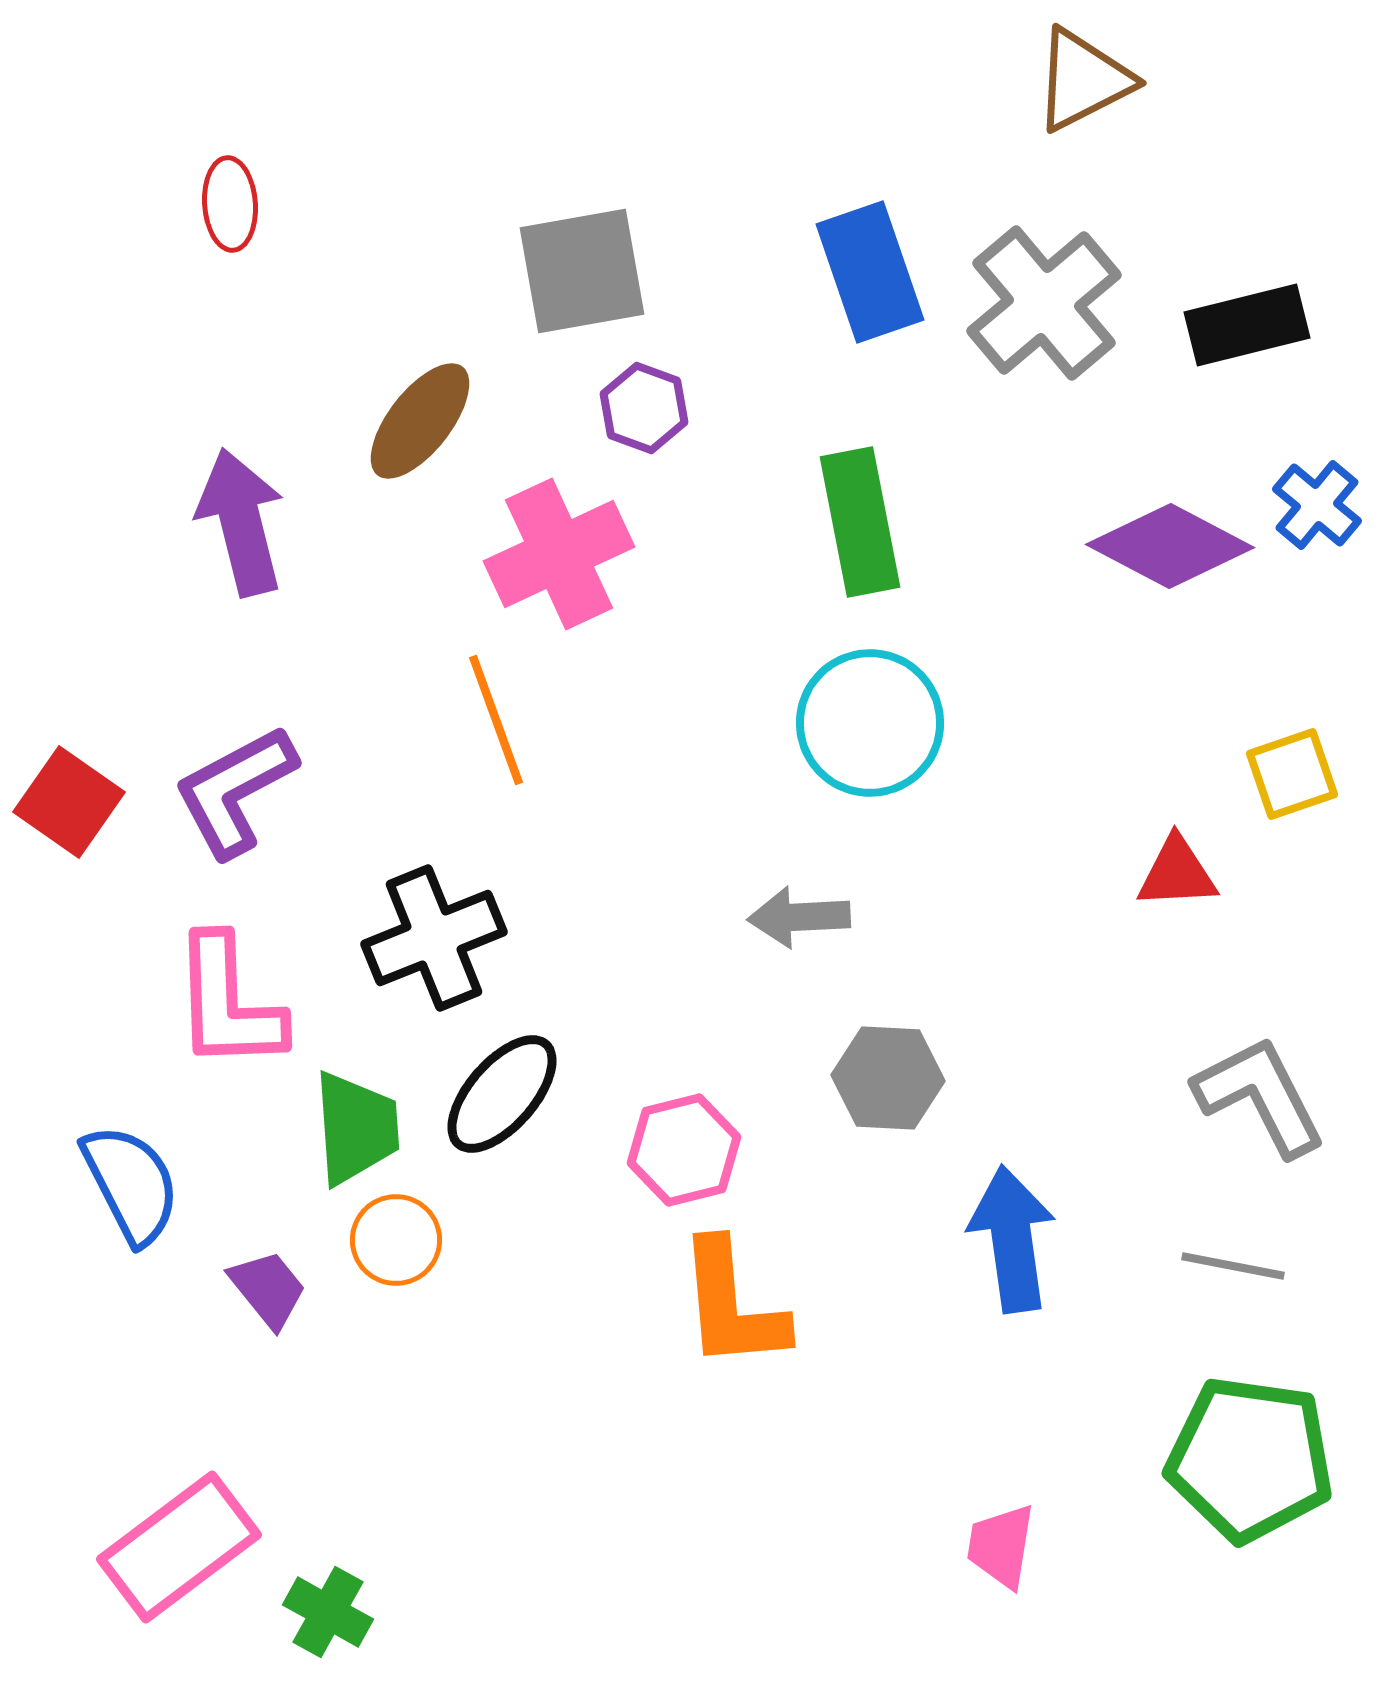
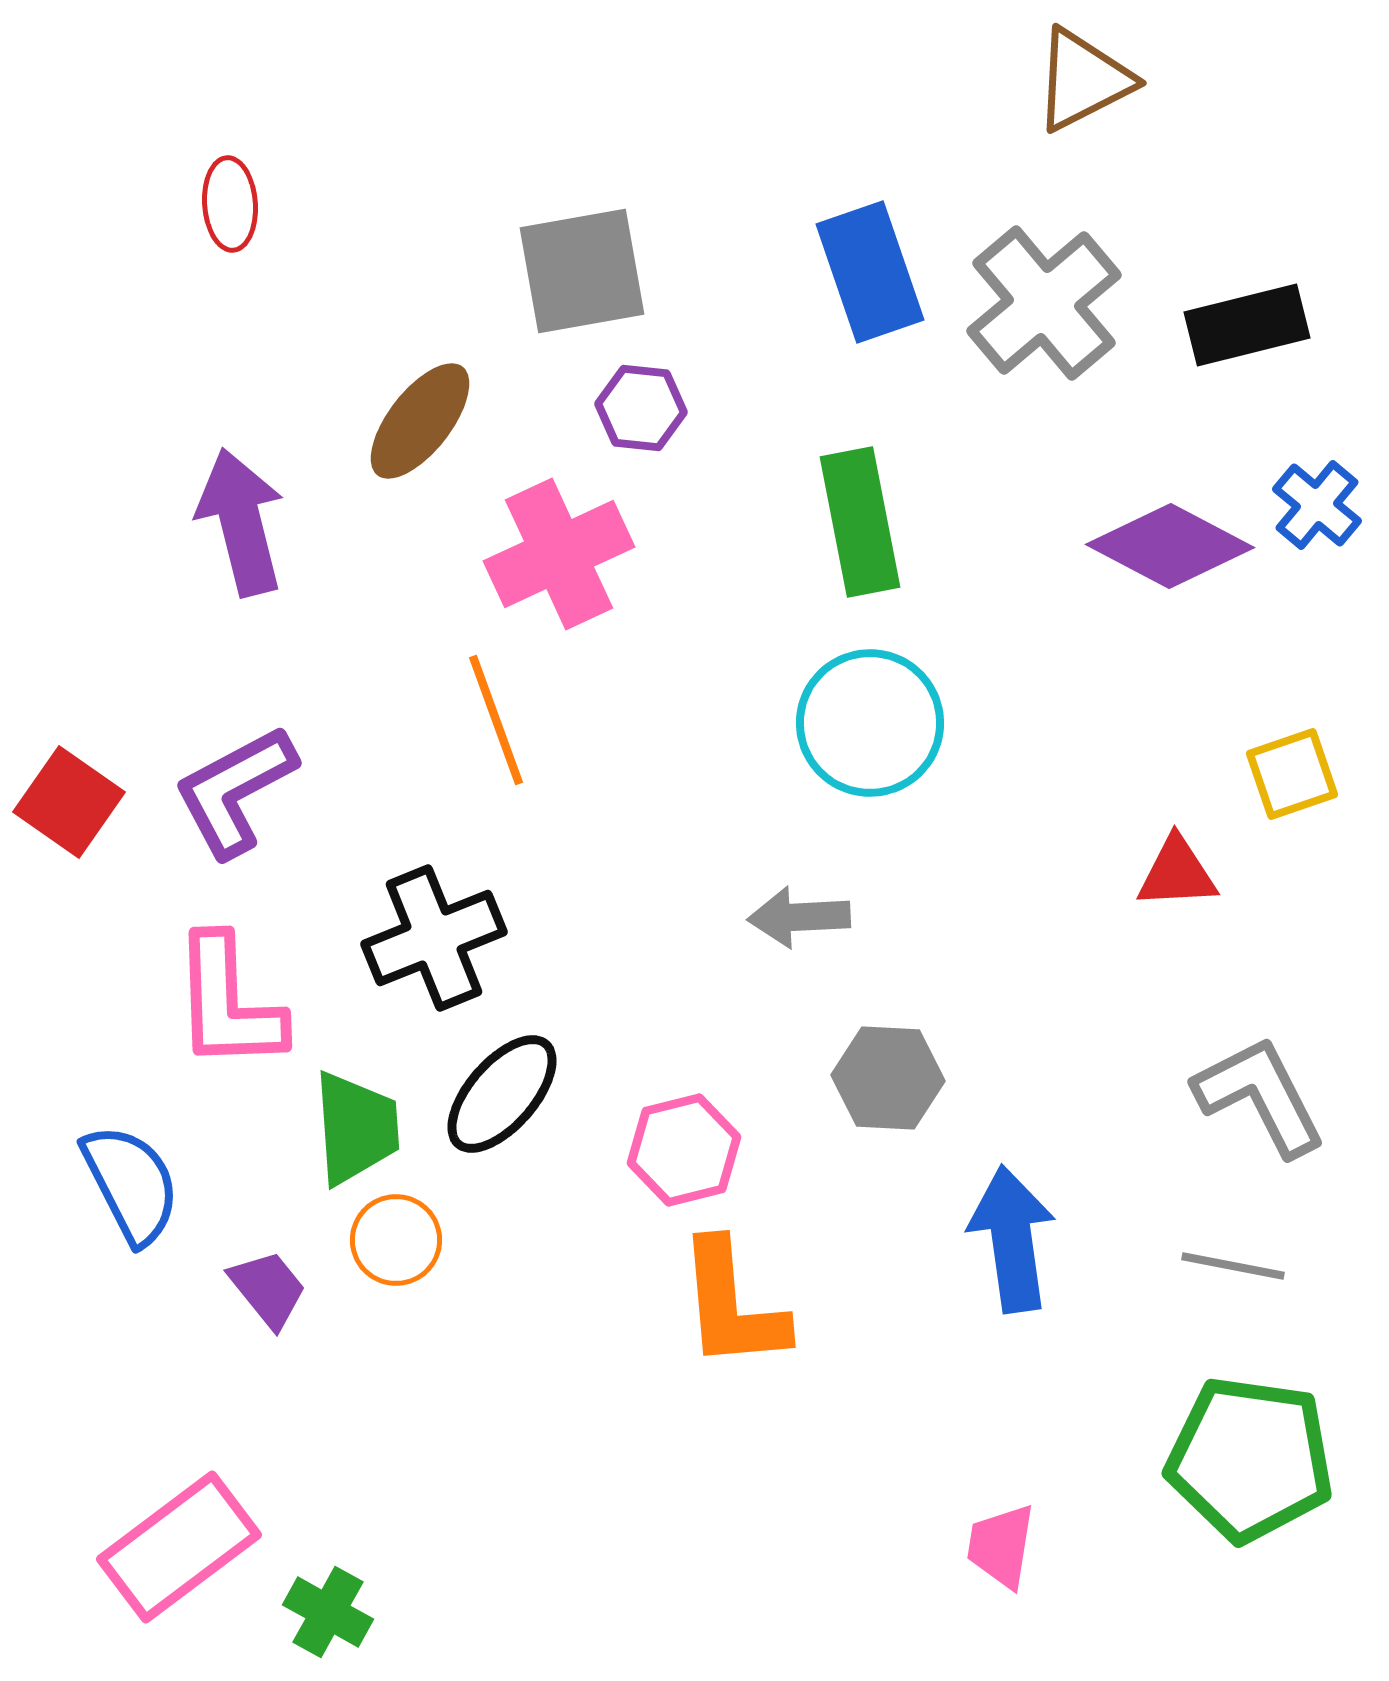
purple hexagon: moved 3 px left; rotated 14 degrees counterclockwise
